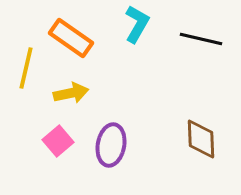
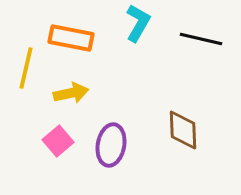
cyan L-shape: moved 1 px right, 1 px up
orange rectangle: rotated 24 degrees counterclockwise
brown diamond: moved 18 px left, 9 px up
